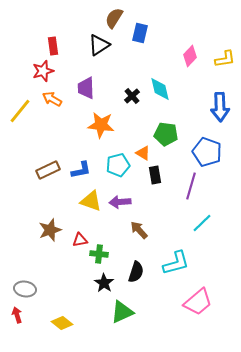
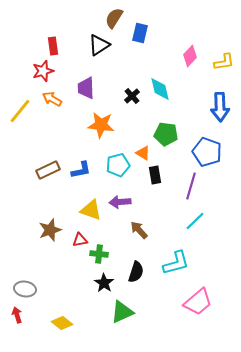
yellow L-shape: moved 1 px left, 3 px down
yellow triangle: moved 9 px down
cyan line: moved 7 px left, 2 px up
